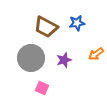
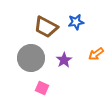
blue star: moved 1 px left, 1 px up
purple star: rotated 14 degrees counterclockwise
